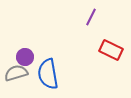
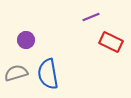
purple line: rotated 42 degrees clockwise
red rectangle: moved 8 px up
purple circle: moved 1 px right, 17 px up
